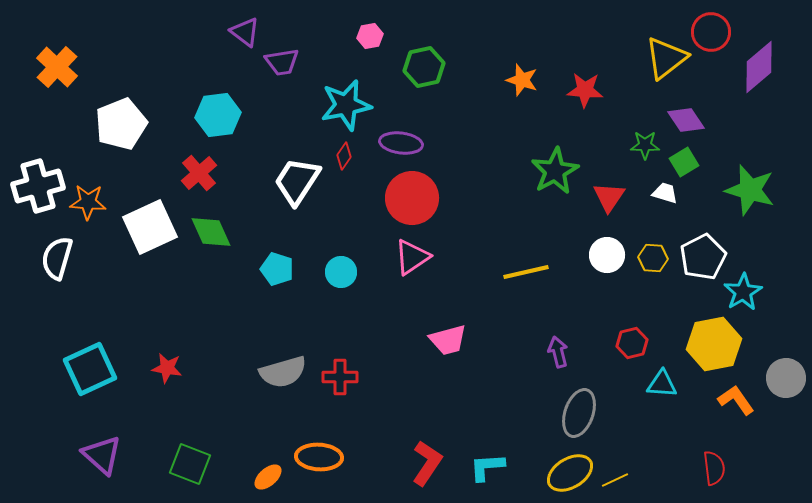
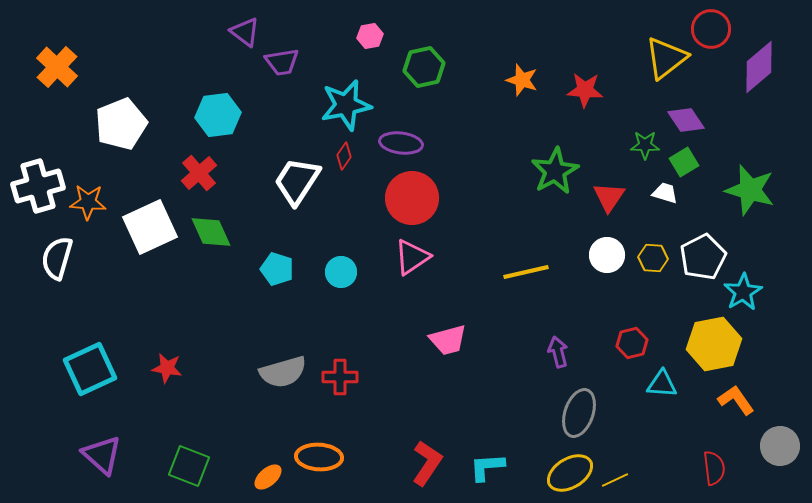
red circle at (711, 32): moved 3 px up
gray circle at (786, 378): moved 6 px left, 68 px down
green square at (190, 464): moved 1 px left, 2 px down
